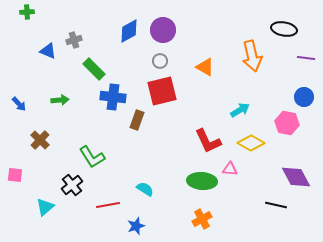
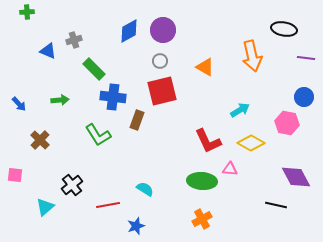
green L-shape: moved 6 px right, 22 px up
